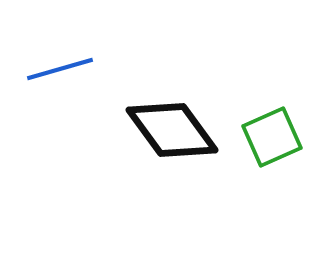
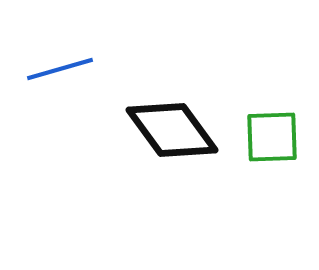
green square: rotated 22 degrees clockwise
